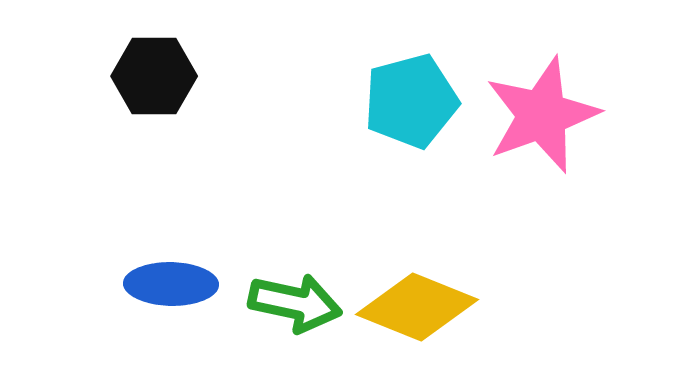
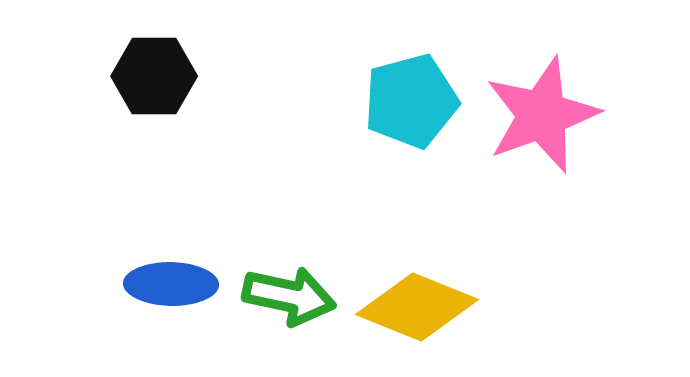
green arrow: moved 6 px left, 7 px up
